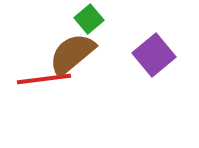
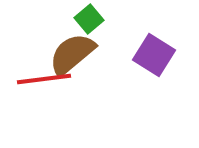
purple square: rotated 18 degrees counterclockwise
